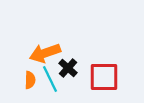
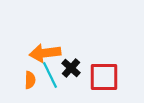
orange arrow: rotated 12 degrees clockwise
black cross: moved 3 px right
cyan line: moved 4 px up
